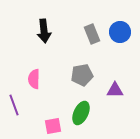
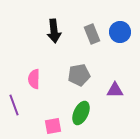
black arrow: moved 10 px right
gray pentagon: moved 3 px left
